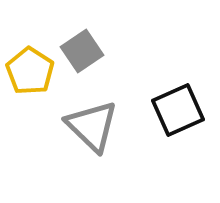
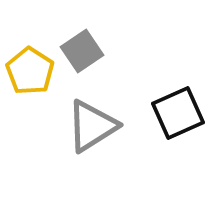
black square: moved 3 px down
gray triangle: rotated 44 degrees clockwise
